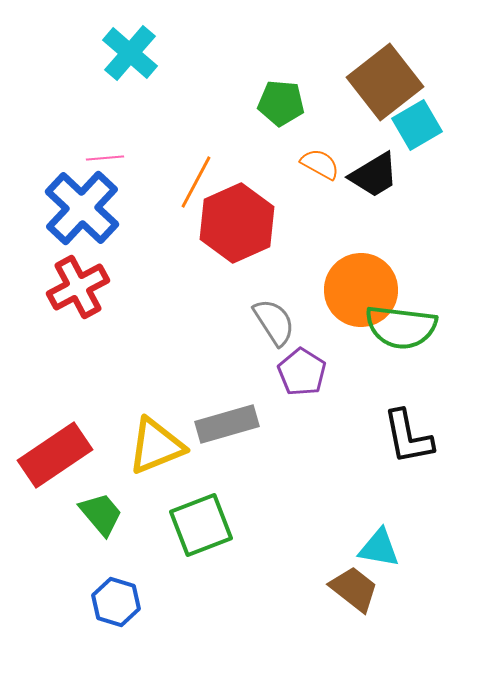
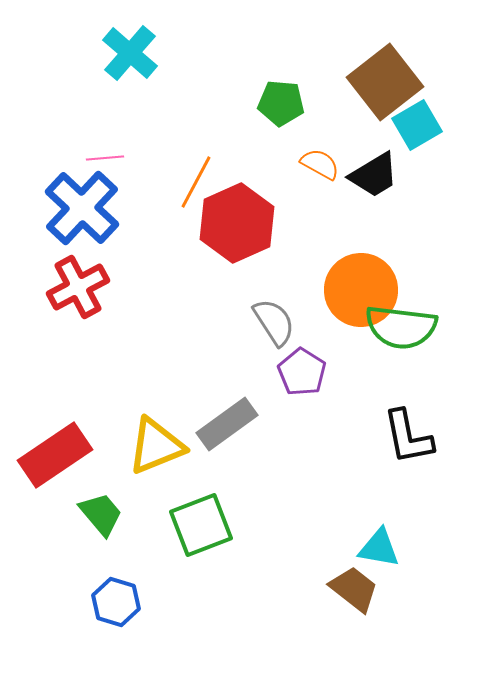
gray rectangle: rotated 20 degrees counterclockwise
